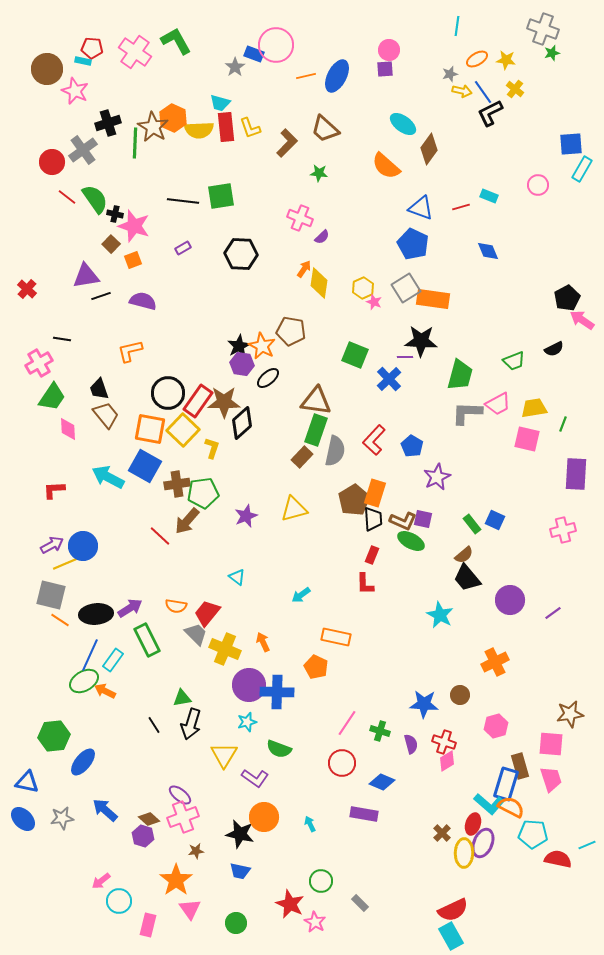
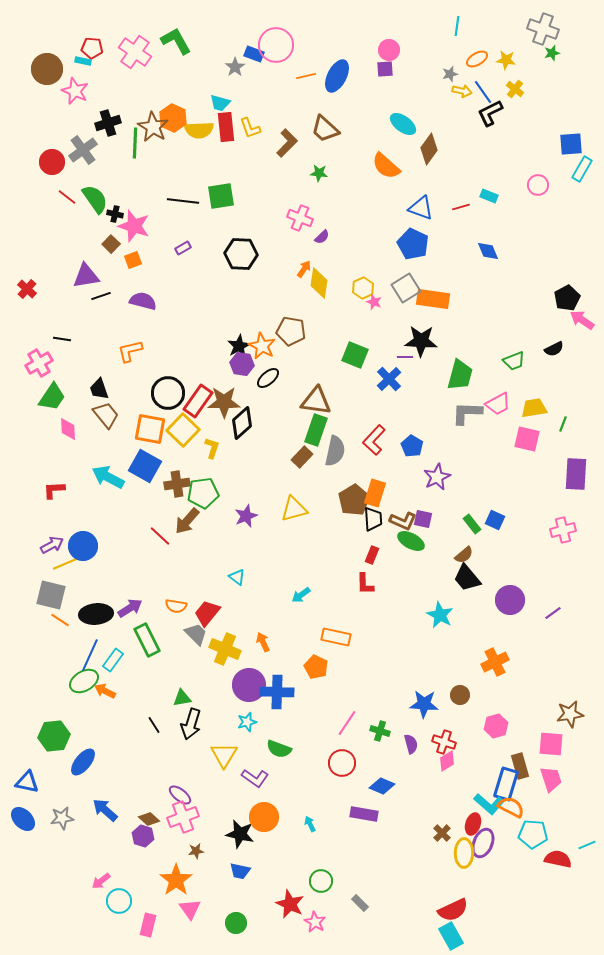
blue diamond at (382, 782): moved 4 px down
